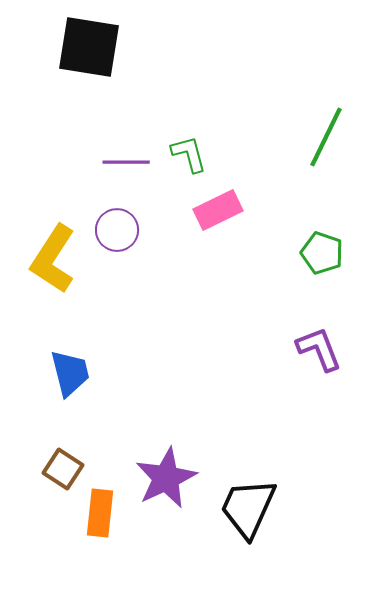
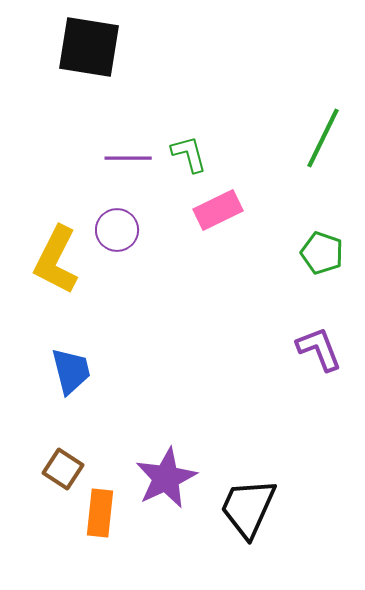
green line: moved 3 px left, 1 px down
purple line: moved 2 px right, 4 px up
yellow L-shape: moved 3 px right, 1 px down; rotated 6 degrees counterclockwise
blue trapezoid: moved 1 px right, 2 px up
